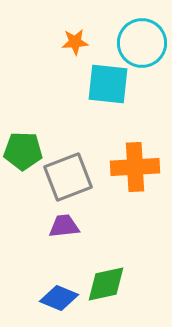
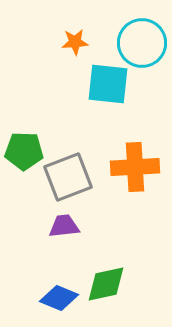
green pentagon: moved 1 px right
